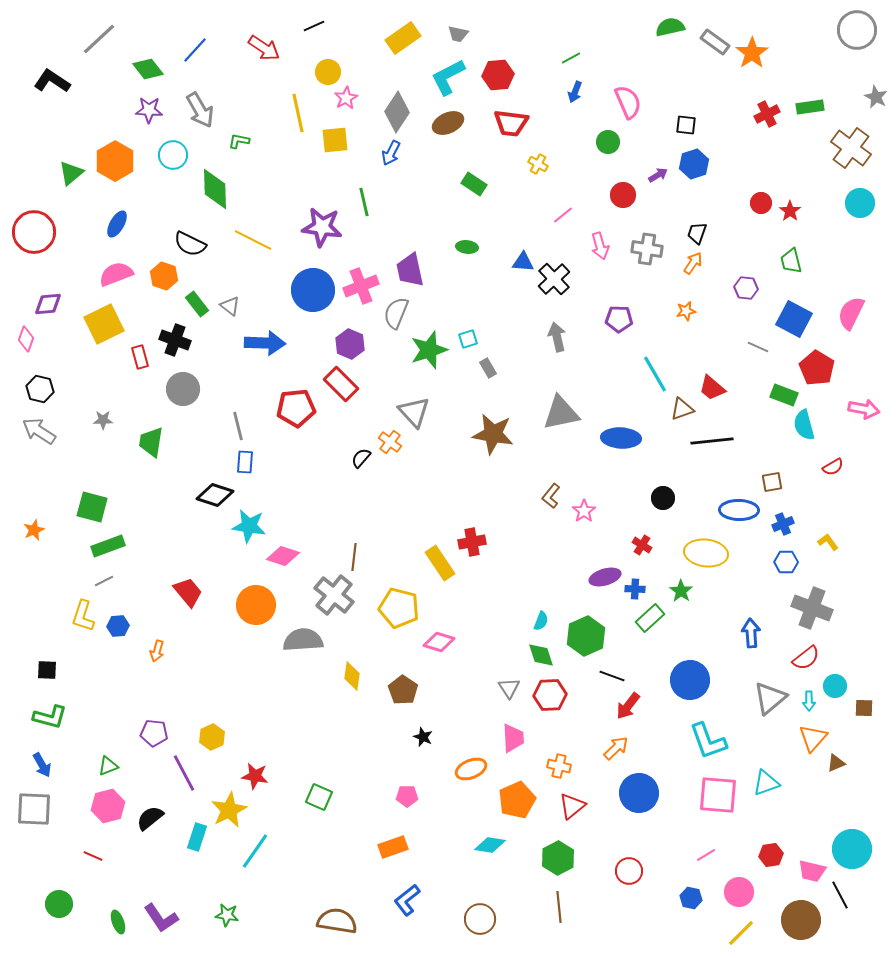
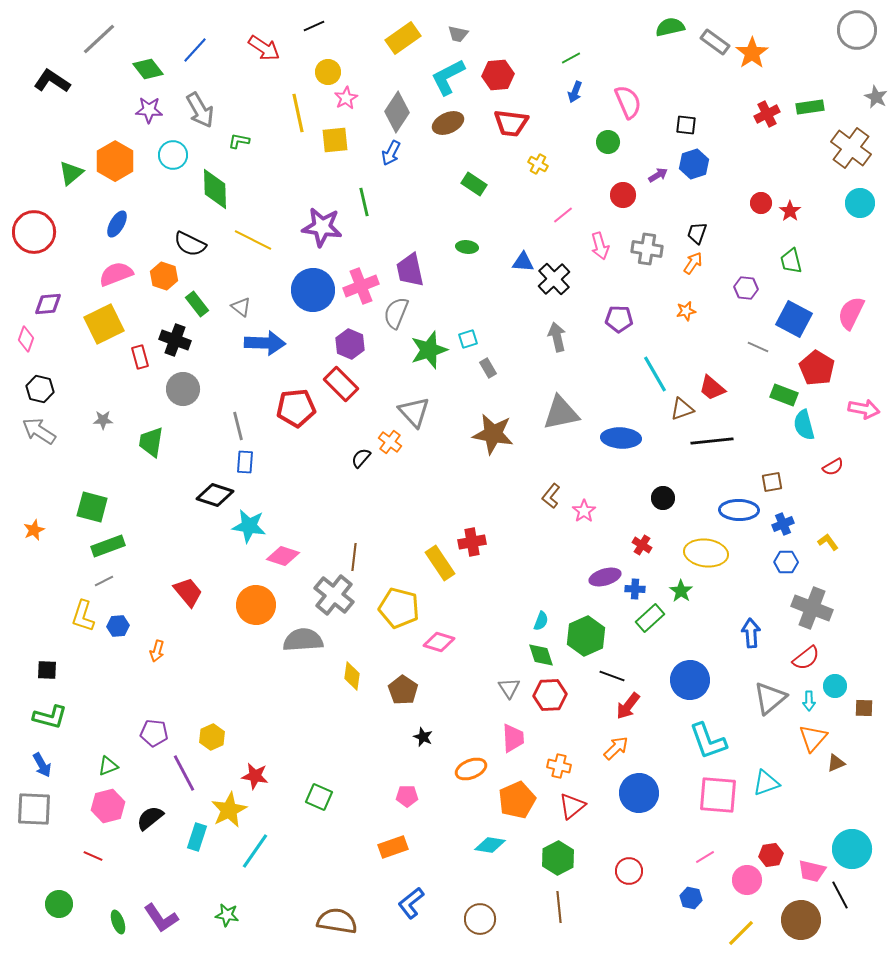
gray triangle at (230, 306): moved 11 px right, 1 px down
pink line at (706, 855): moved 1 px left, 2 px down
pink circle at (739, 892): moved 8 px right, 12 px up
blue L-shape at (407, 900): moved 4 px right, 3 px down
